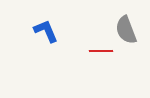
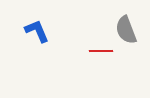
blue L-shape: moved 9 px left
